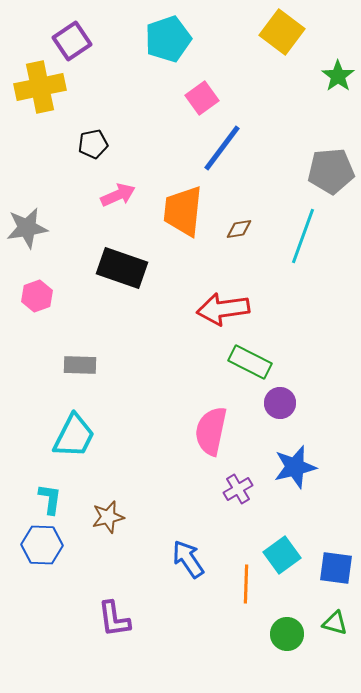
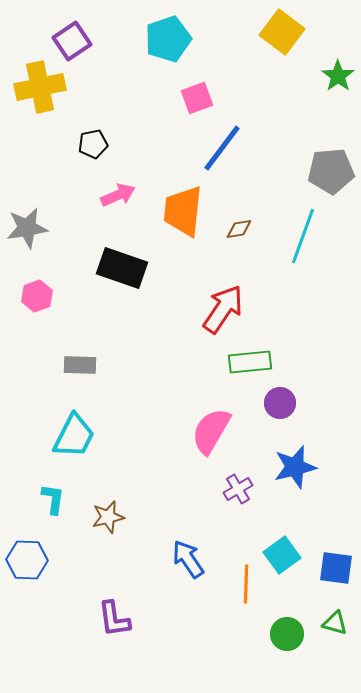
pink square: moved 5 px left; rotated 16 degrees clockwise
red arrow: rotated 132 degrees clockwise
green rectangle: rotated 33 degrees counterclockwise
pink semicircle: rotated 18 degrees clockwise
cyan L-shape: moved 3 px right
blue hexagon: moved 15 px left, 15 px down
